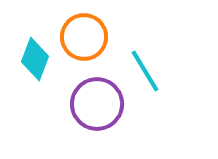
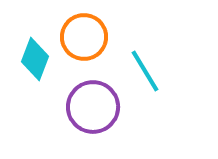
purple circle: moved 4 px left, 3 px down
